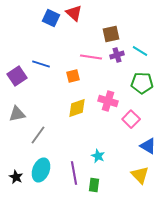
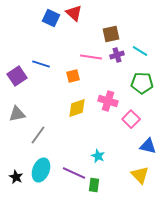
blue triangle: rotated 18 degrees counterclockwise
purple line: rotated 55 degrees counterclockwise
